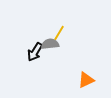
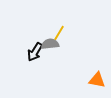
orange triangle: moved 11 px right; rotated 36 degrees clockwise
